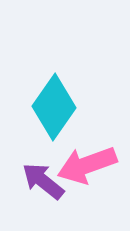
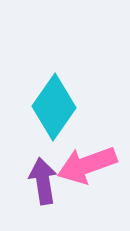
purple arrow: rotated 42 degrees clockwise
